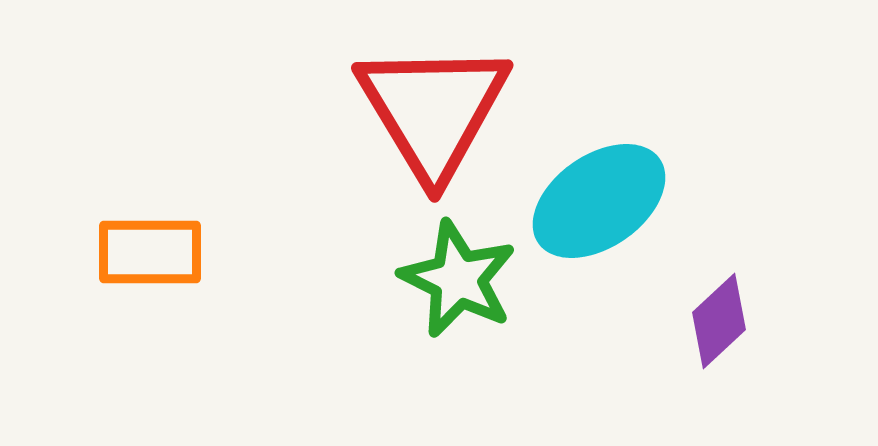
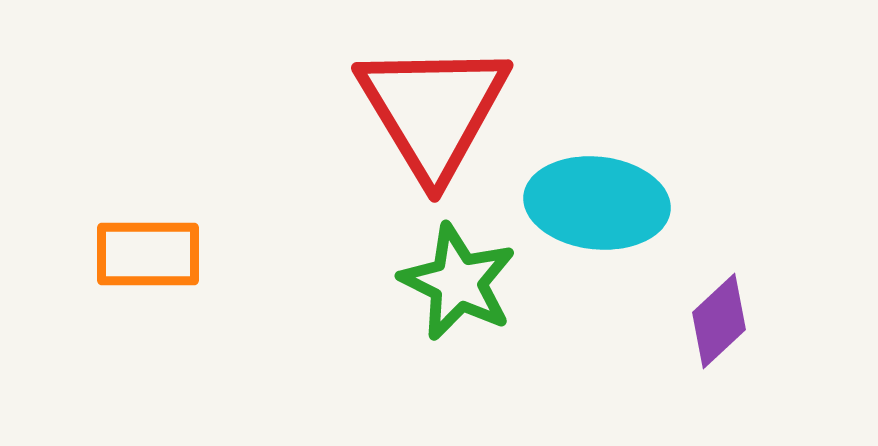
cyan ellipse: moved 2 px left, 2 px down; rotated 41 degrees clockwise
orange rectangle: moved 2 px left, 2 px down
green star: moved 3 px down
